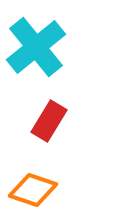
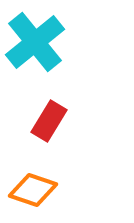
cyan cross: moved 1 px left, 5 px up
